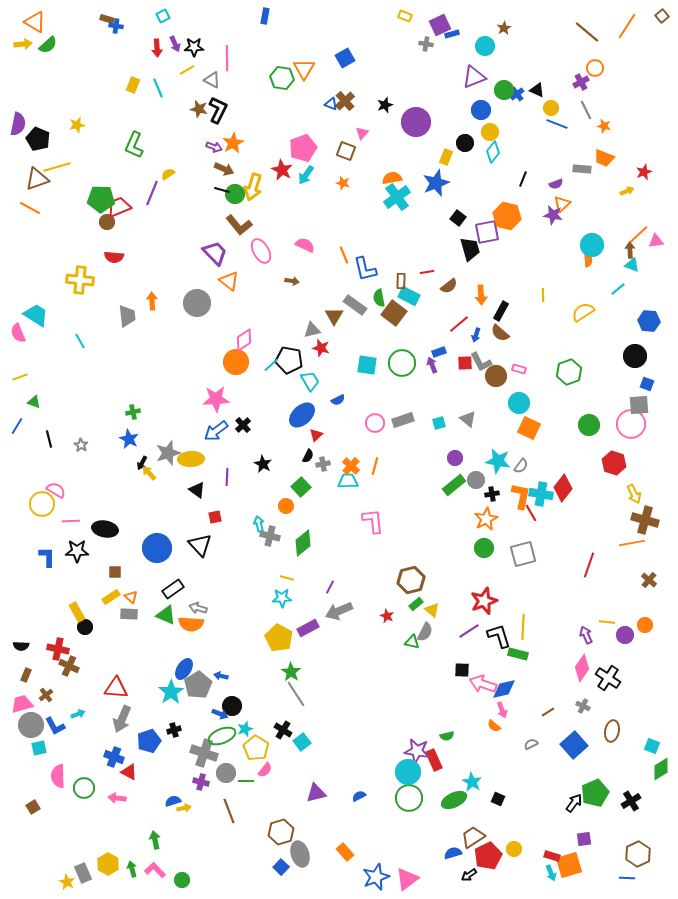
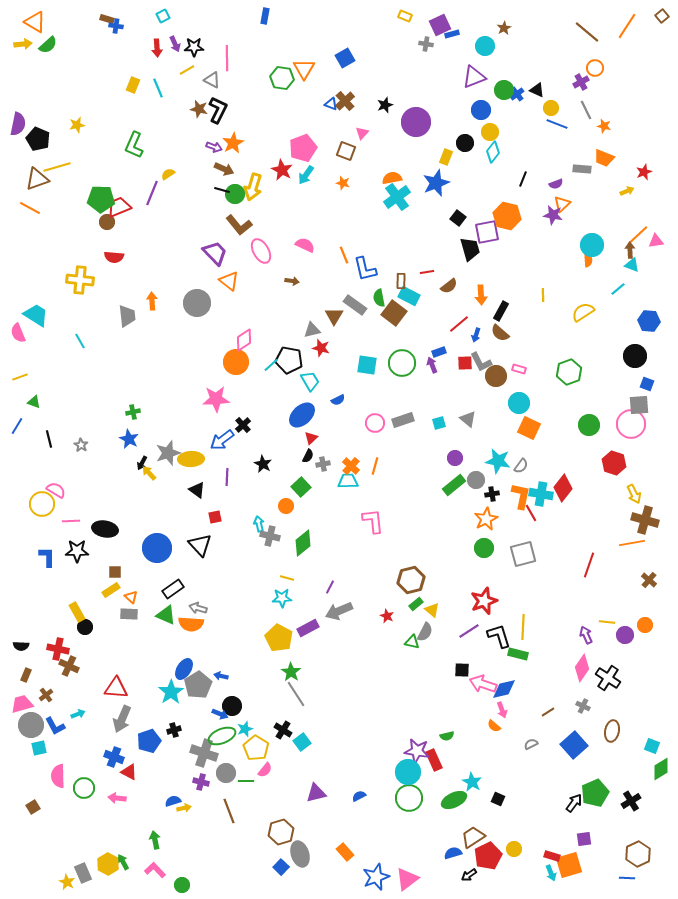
blue arrow at (216, 431): moved 6 px right, 9 px down
red triangle at (316, 435): moved 5 px left, 3 px down
yellow rectangle at (111, 597): moved 7 px up
green arrow at (132, 869): moved 9 px left, 7 px up; rotated 14 degrees counterclockwise
green circle at (182, 880): moved 5 px down
